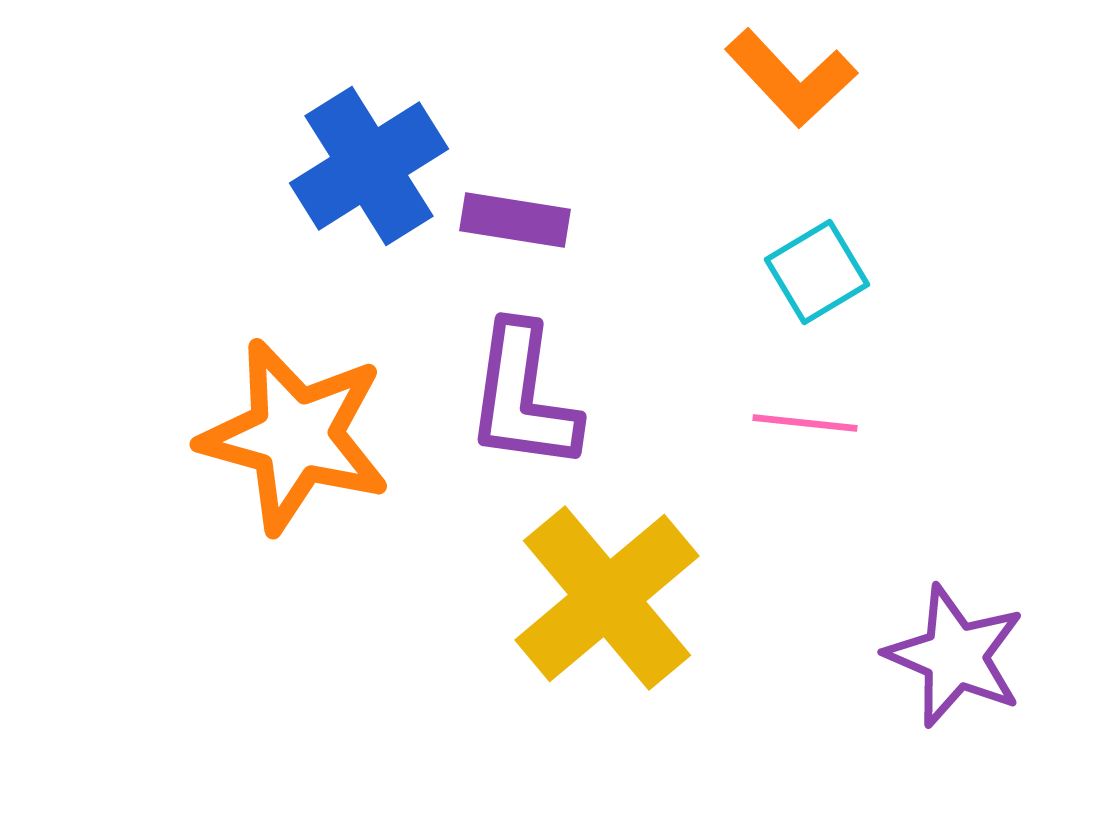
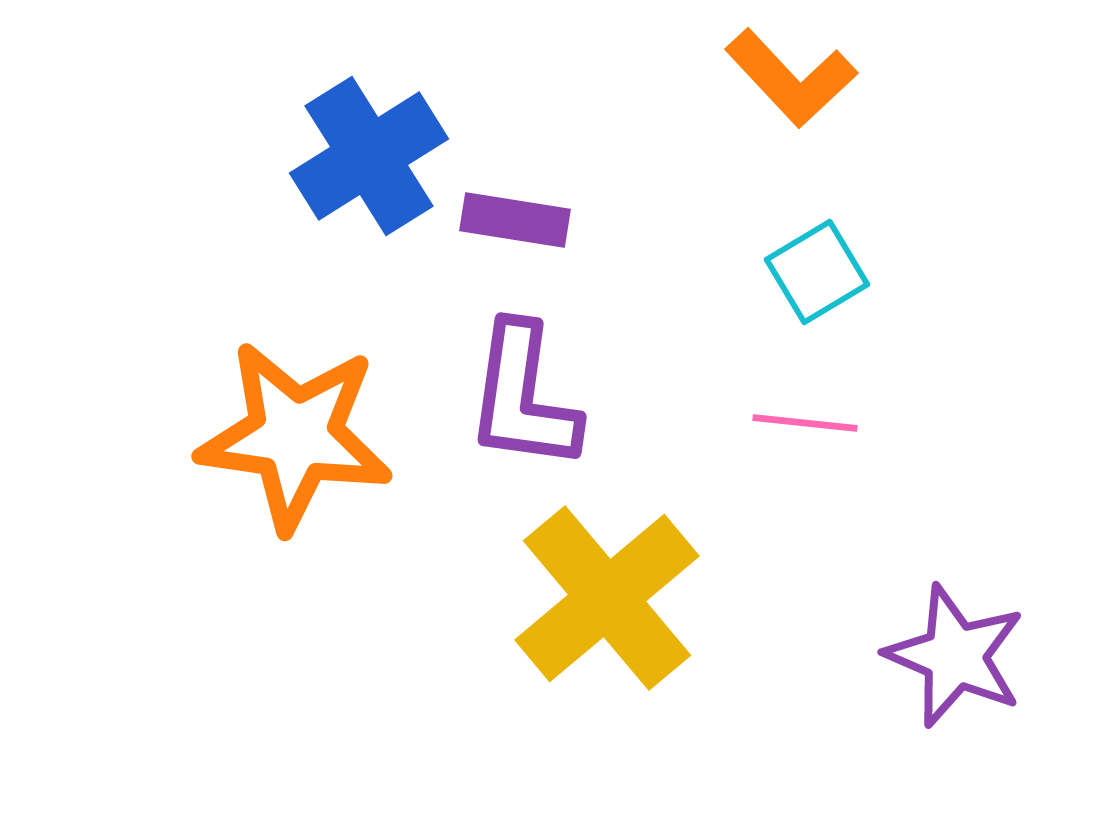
blue cross: moved 10 px up
orange star: rotated 7 degrees counterclockwise
